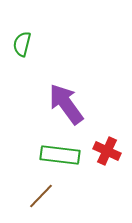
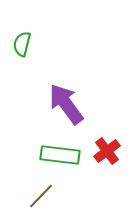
red cross: rotated 28 degrees clockwise
